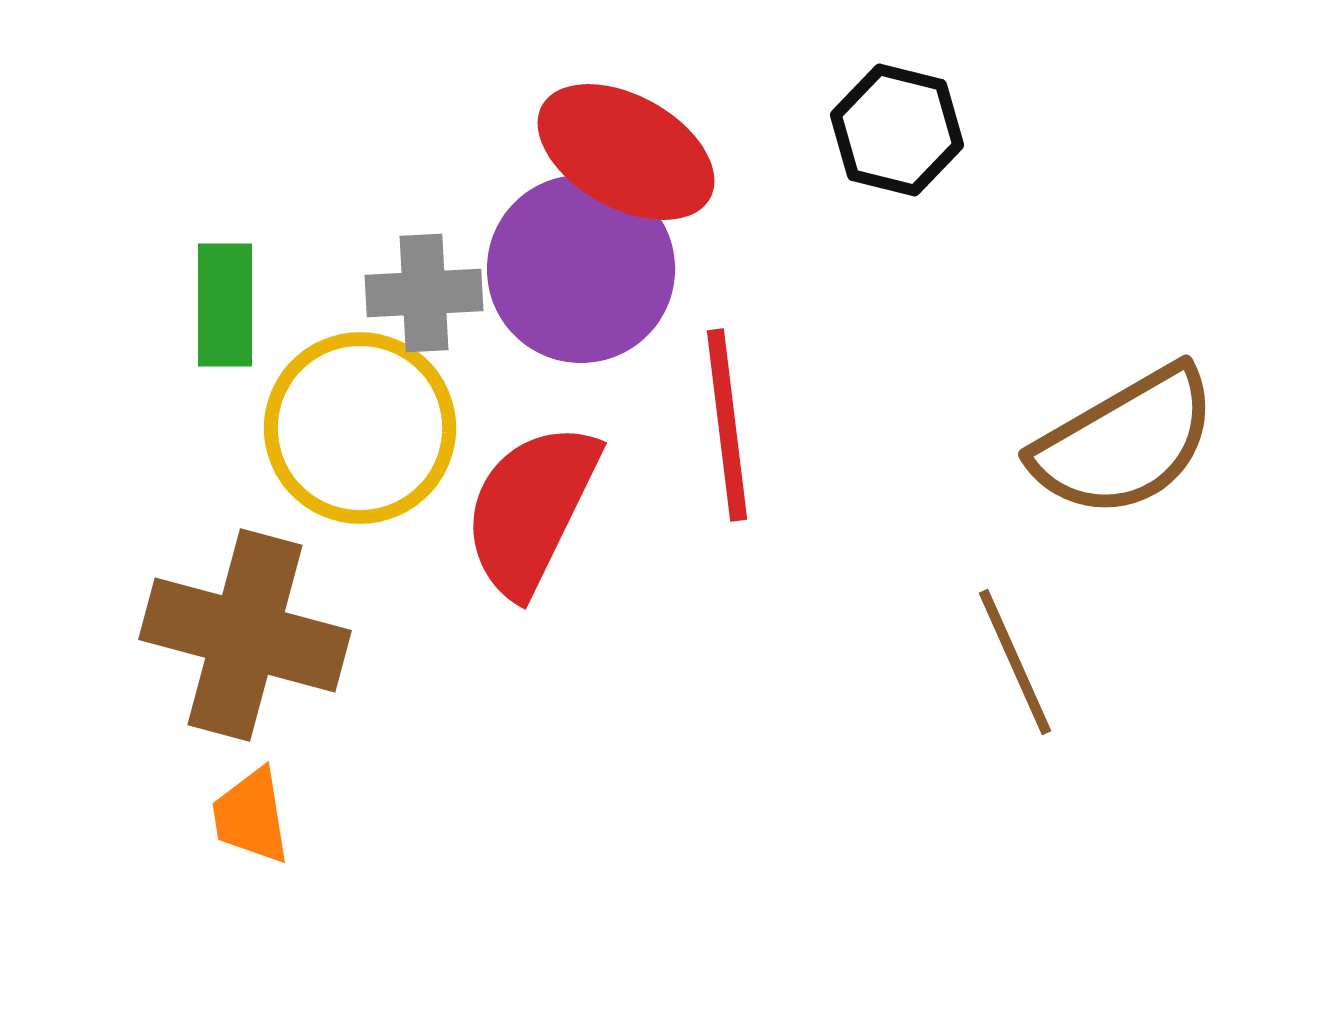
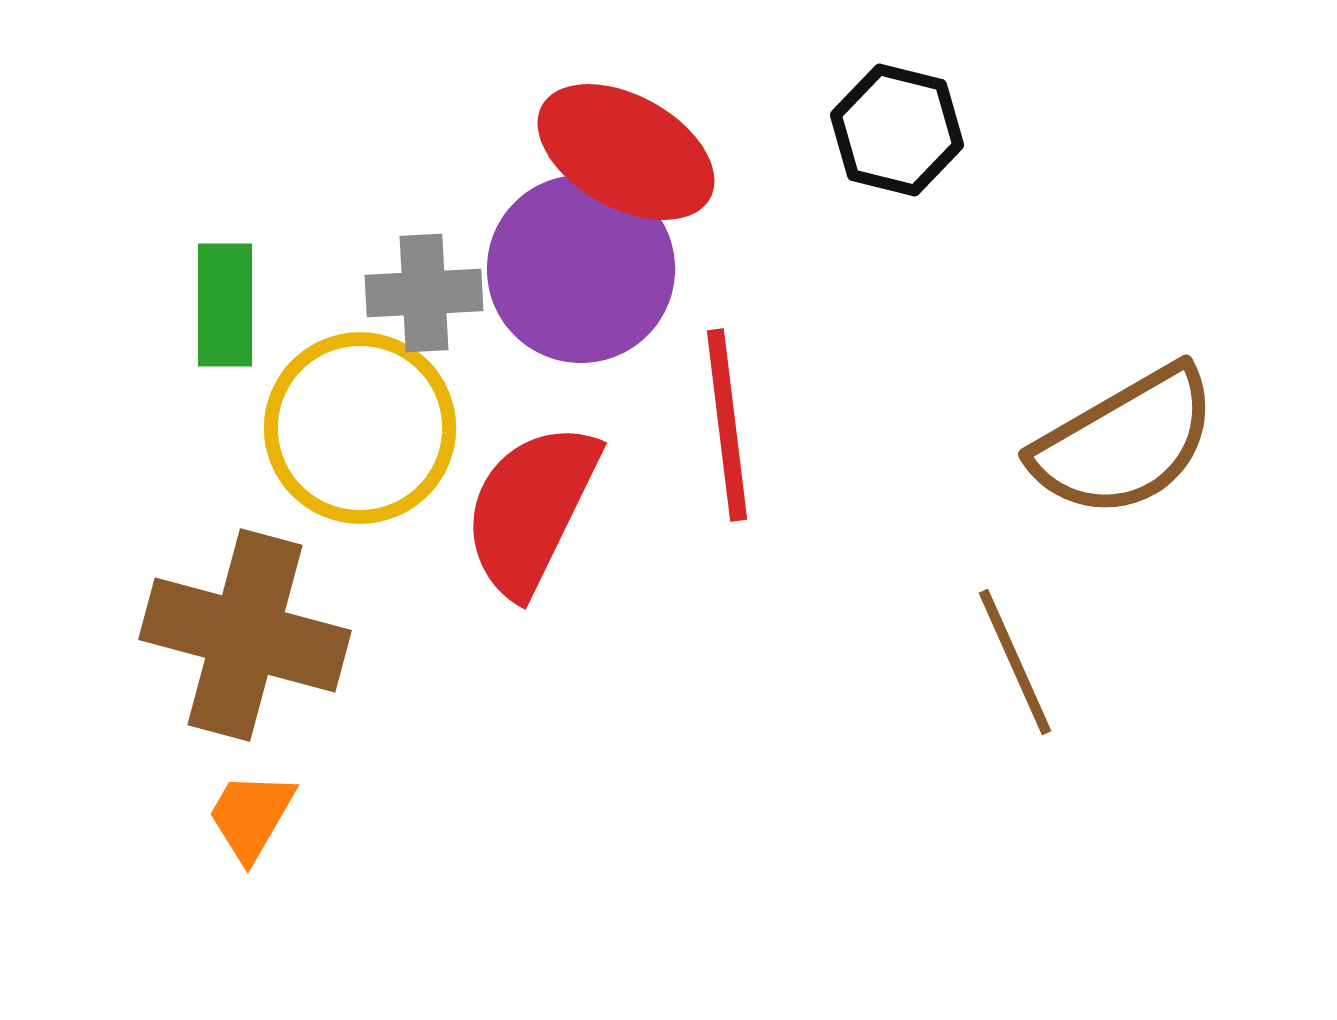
orange trapezoid: rotated 39 degrees clockwise
